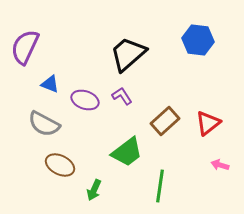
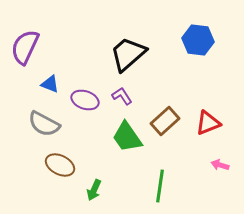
red triangle: rotated 16 degrees clockwise
green trapezoid: moved 15 px up; rotated 92 degrees clockwise
